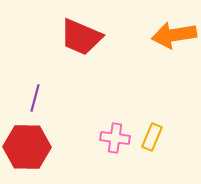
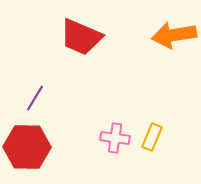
purple line: rotated 16 degrees clockwise
